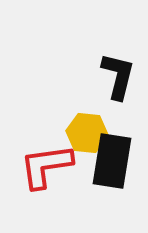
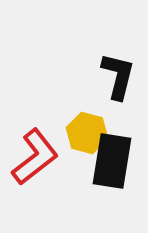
yellow hexagon: rotated 9 degrees clockwise
red L-shape: moved 11 px left, 9 px up; rotated 150 degrees clockwise
